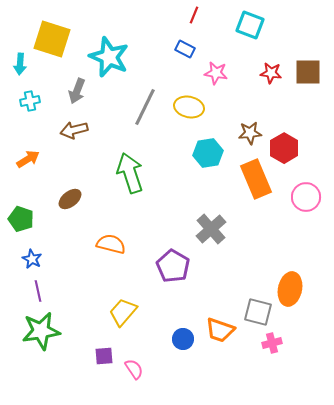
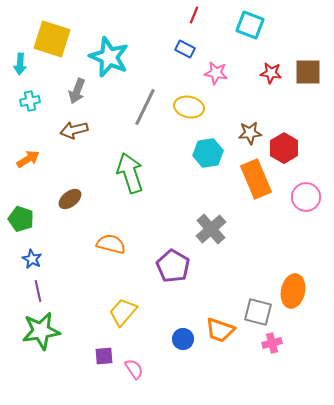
orange ellipse: moved 3 px right, 2 px down
